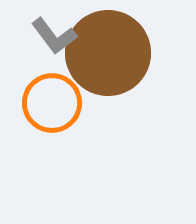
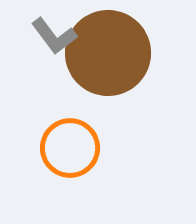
orange circle: moved 18 px right, 45 px down
